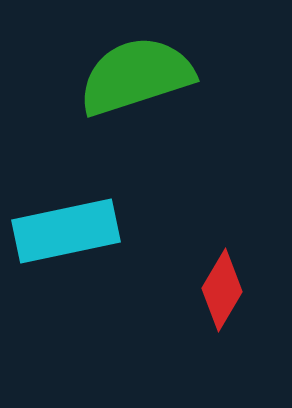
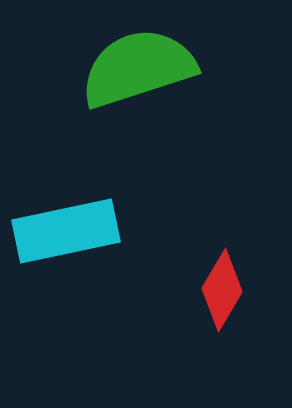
green semicircle: moved 2 px right, 8 px up
